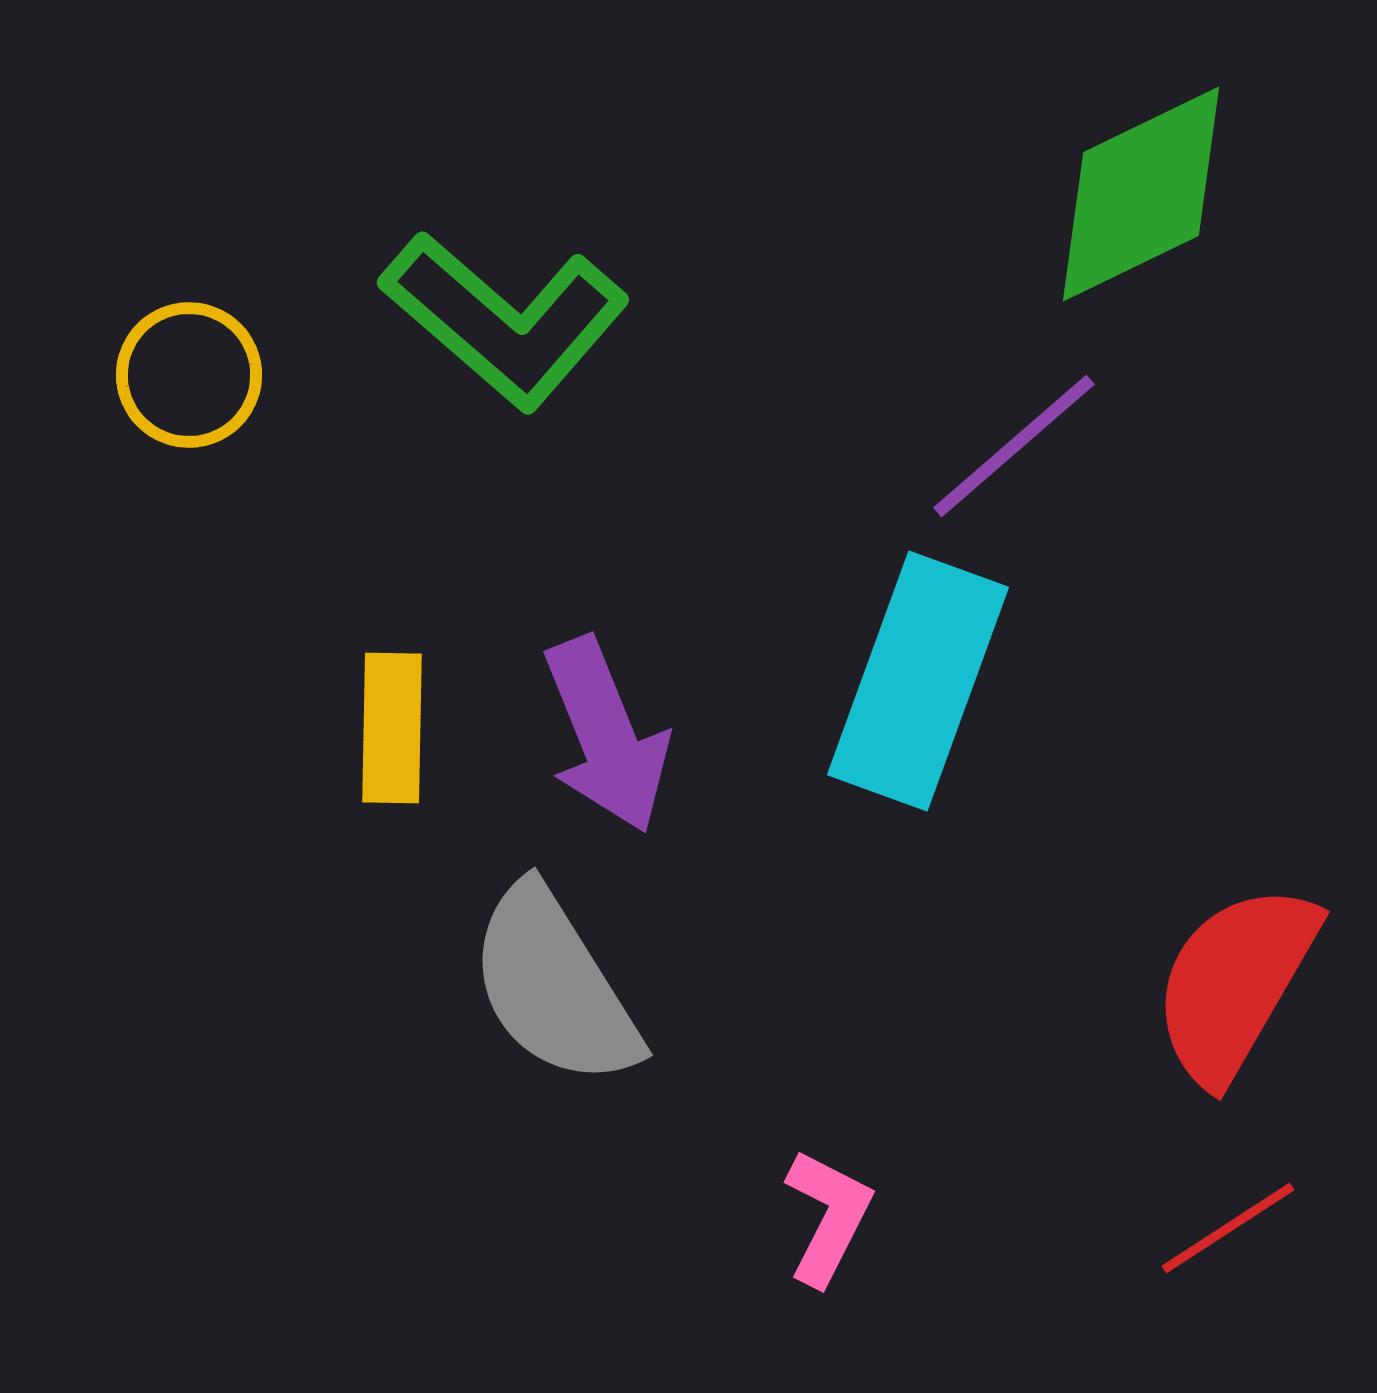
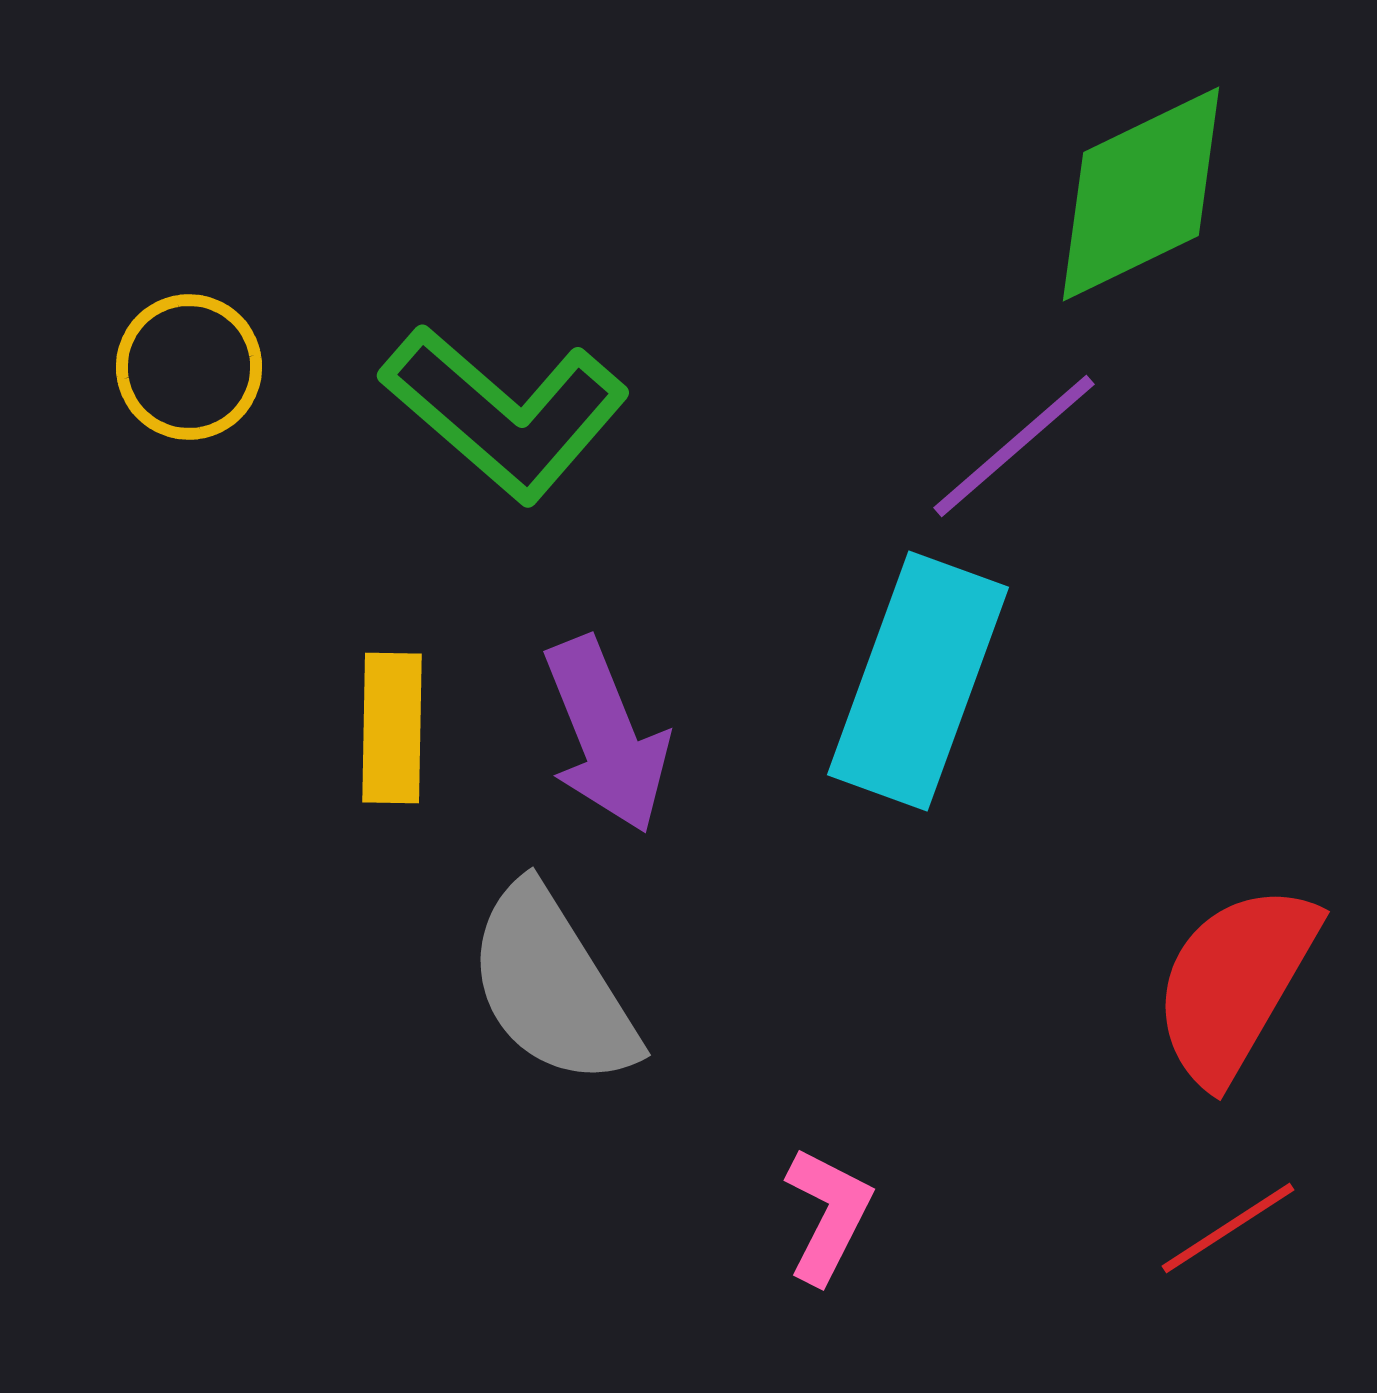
green L-shape: moved 93 px down
yellow circle: moved 8 px up
gray semicircle: moved 2 px left
pink L-shape: moved 2 px up
